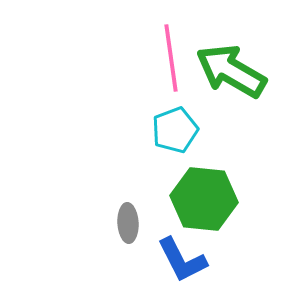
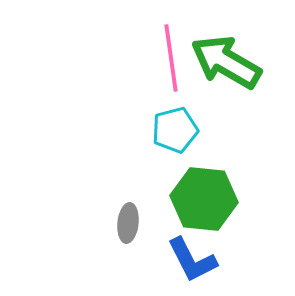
green arrow: moved 5 px left, 9 px up
cyan pentagon: rotated 6 degrees clockwise
gray ellipse: rotated 9 degrees clockwise
blue L-shape: moved 10 px right
